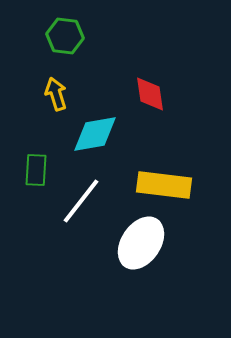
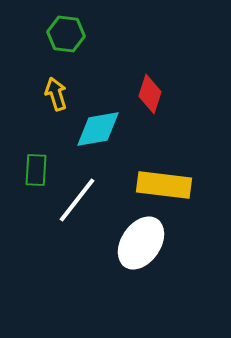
green hexagon: moved 1 px right, 2 px up
red diamond: rotated 27 degrees clockwise
cyan diamond: moved 3 px right, 5 px up
white line: moved 4 px left, 1 px up
